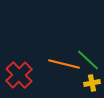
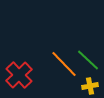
orange line: rotated 32 degrees clockwise
yellow cross: moved 2 px left, 3 px down
